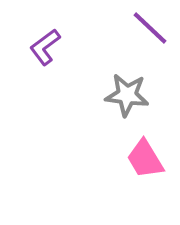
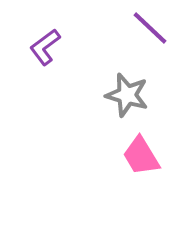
gray star: rotated 9 degrees clockwise
pink trapezoid: moved 4 px left, 3 px up
